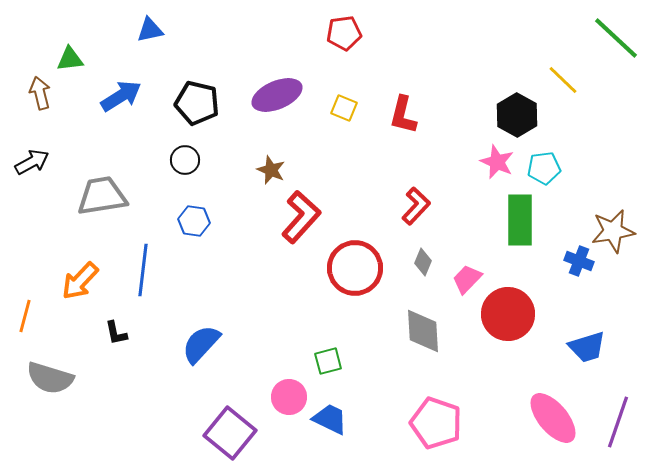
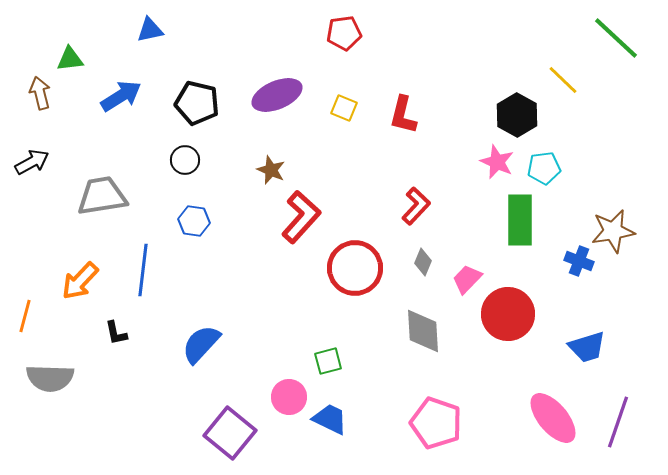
gray semicircle at (50, 378): rotated 15 degrees counterclockwise
